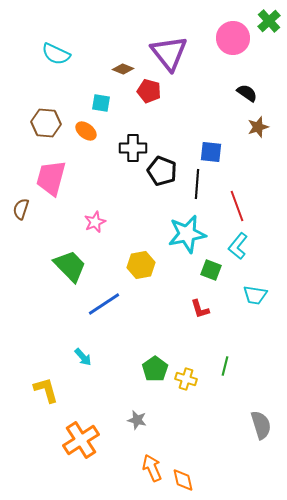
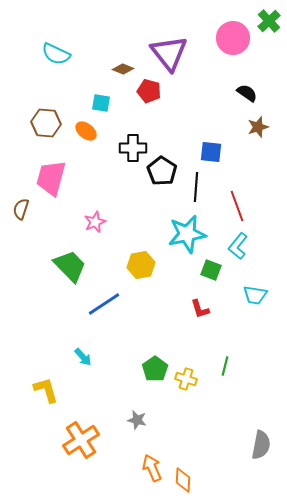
black pentagon: rotated 12 degrees clockwise
black line: moved 1 px left, 3 px down
gray semicircle: moved 20 px down; rotated 28 degrees clockwise
orange diamond: rotated 15 degrees clockwise
